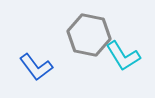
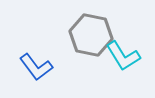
gray hexagon: moved 2 px right
